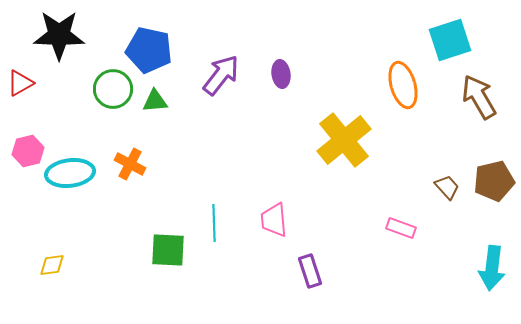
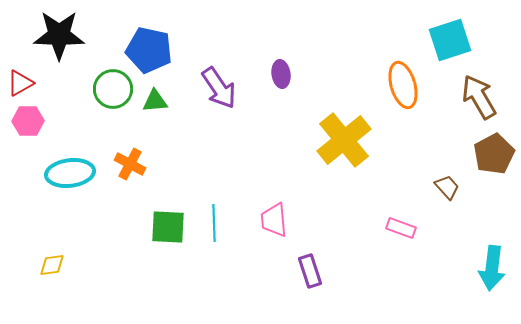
purple arrow: moved 2 px left, 13 px down; rotated 108 degrees clockwise
pink hexagon: moved 30 px up; rotated 12 degrees clockwise
brown pentagon: moved 27 px up; rotated 15 degrees counterclockwise
green square: moved 23 px up
